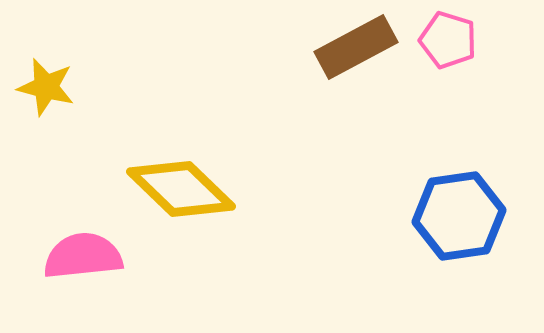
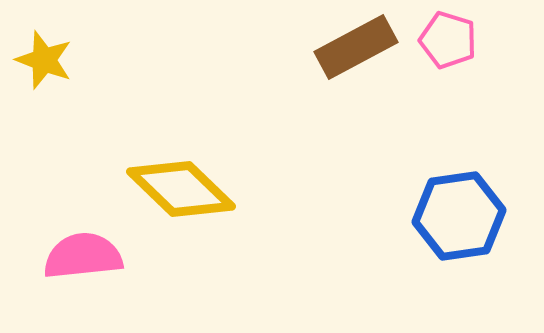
yellow star: moved 2 px left, 27 px up; rotated 6 degrees clockwise
